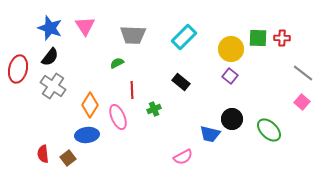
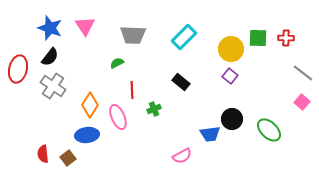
red cross: moved 4 px right
blue trapezoid: rotated 20 degrees counterclockwise
pink semicircle: moved 1 px left, 1 px up
